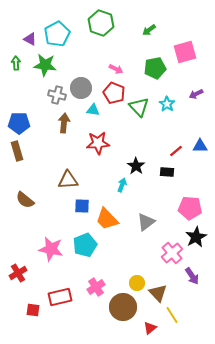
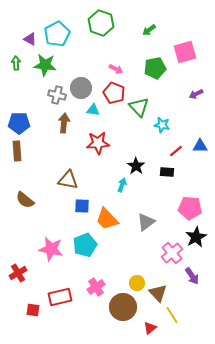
cyan star at (167, 104): moved 5 px left, 21 px down; rotated 21 degrees counterclockwise
brown rectangle at (17, 151): rotated 12 degrees clockwise
brown triangle at (68, 180): rotated 15 degrees clockwise
